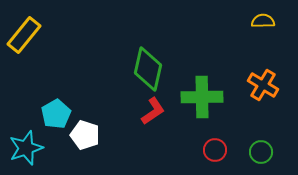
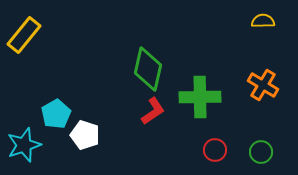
green cross: moved 2 px left
cyan star: moved 2 px left, 3 px up
